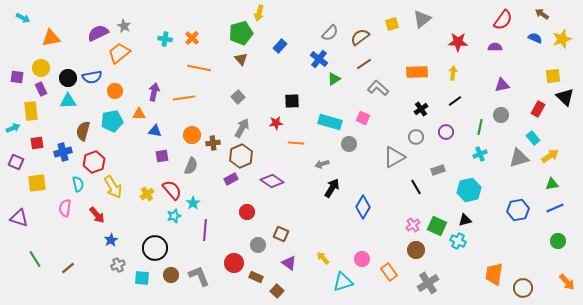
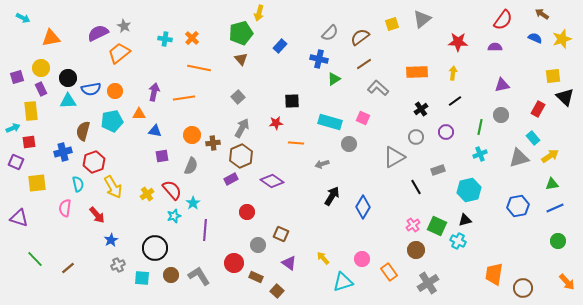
blue cross at (319, 59): rotated 24 degrees counterclockwise
purple square at (17, 77): rotated 24 degrees counterclockwise
blue semicircle at (92, 77): moved 1 px left, 12 px down
red square at (37, 143): moved 8 px left, 1 px up
black arrow at (332, 188): moved 8 px down
blue hexagon at (518, 210): moved 4 px up
green line at (35, 259): rotated 12 degrees counterclockwise
gray L-shape at (199, 276): rotated 10 degrees counterclockwise
